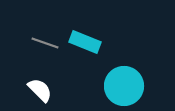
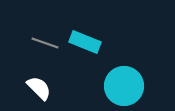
white semicircle: moved 1 px left, 2 px up
